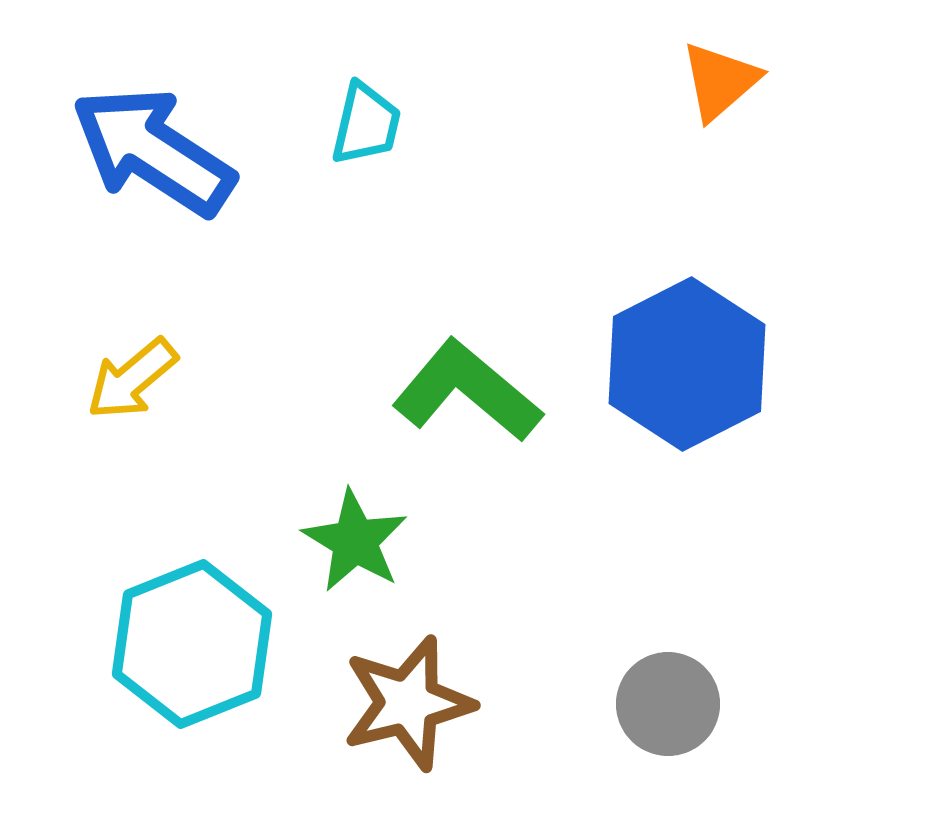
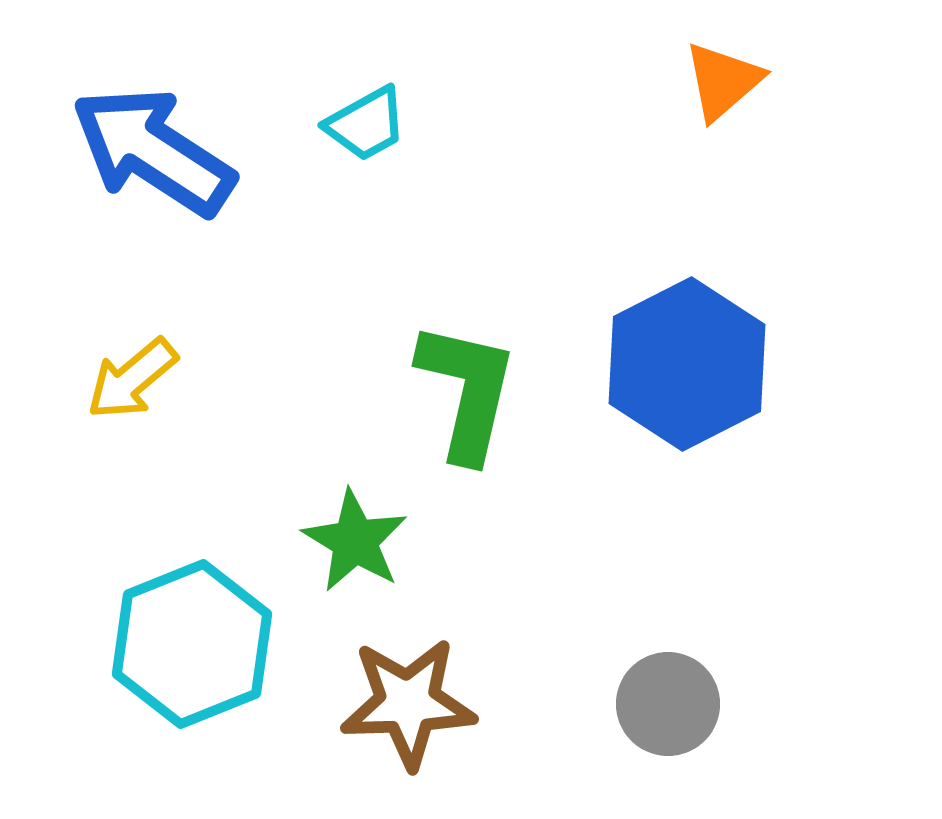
orange triangle: moved 3 px right
cyan trapezoid: rotated 48 degrees clockwise
green L-shape: rotated 63 degrees clockwise
brown star: rotated 12 degrees clockwise
